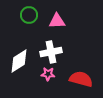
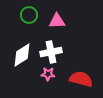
white diamond: moved 3 px right, 6 px up
